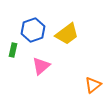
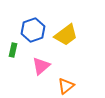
yellow trapezoid: moved 1 px left, 1 px down
orange triangle: moved 27 px left, 1 px down
